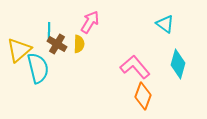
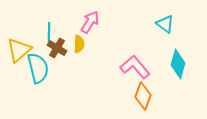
brown cross: moved 4 px down
